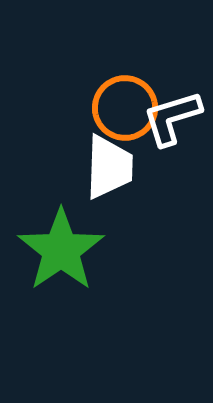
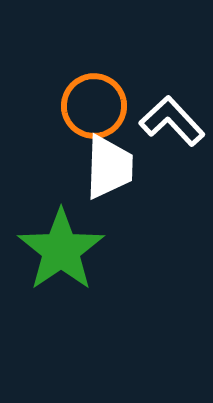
orange circle: moved 31 px left, 2 px up
white L-shape: moved 3 px down; rotated 64 degrees clockwise
